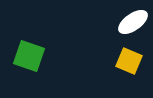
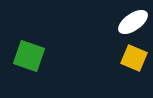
yellow square: moved 5 px right, 3 px up
